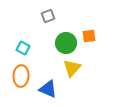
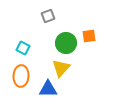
yellow triangle: moved 11 px left
blue triangle: rotated 24 degrees counterclockwise
